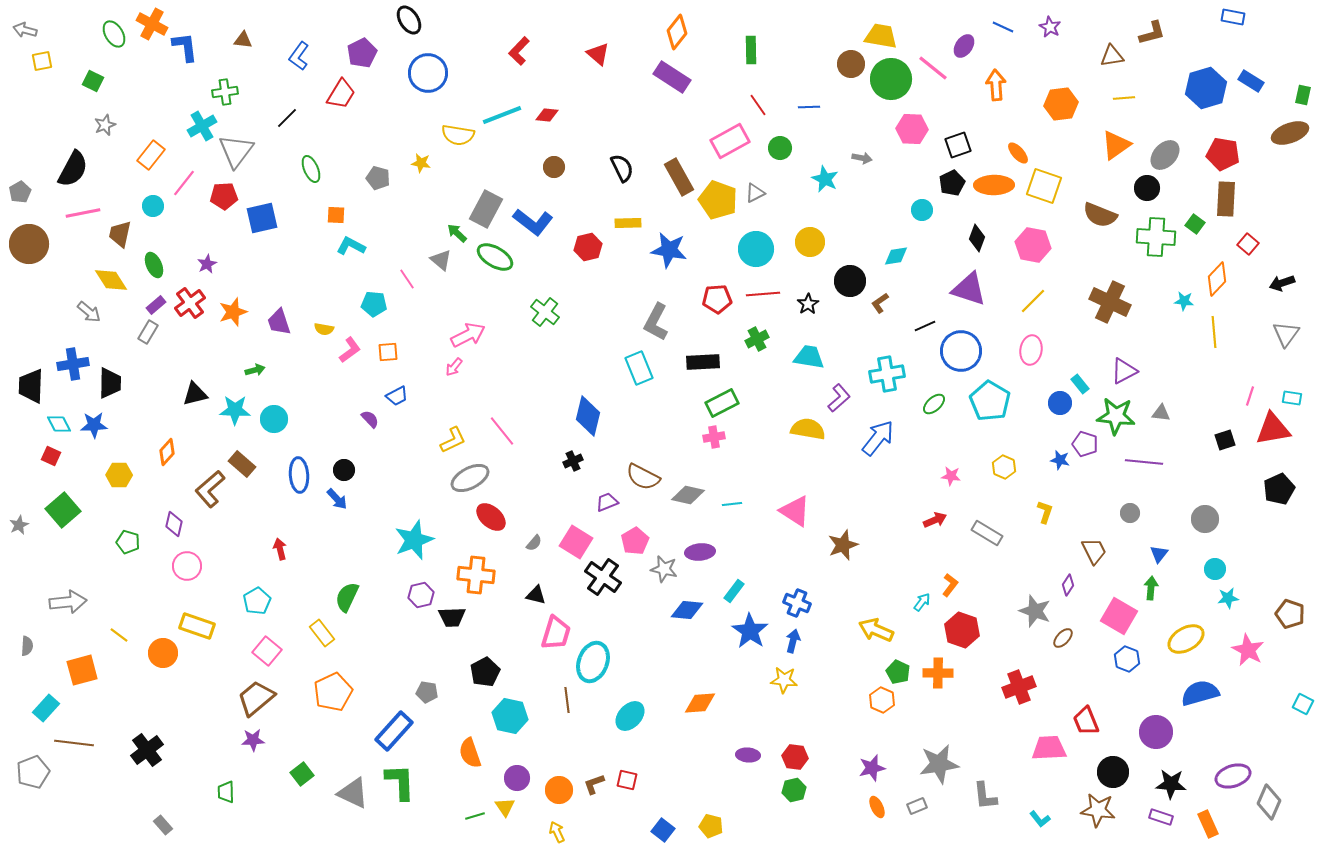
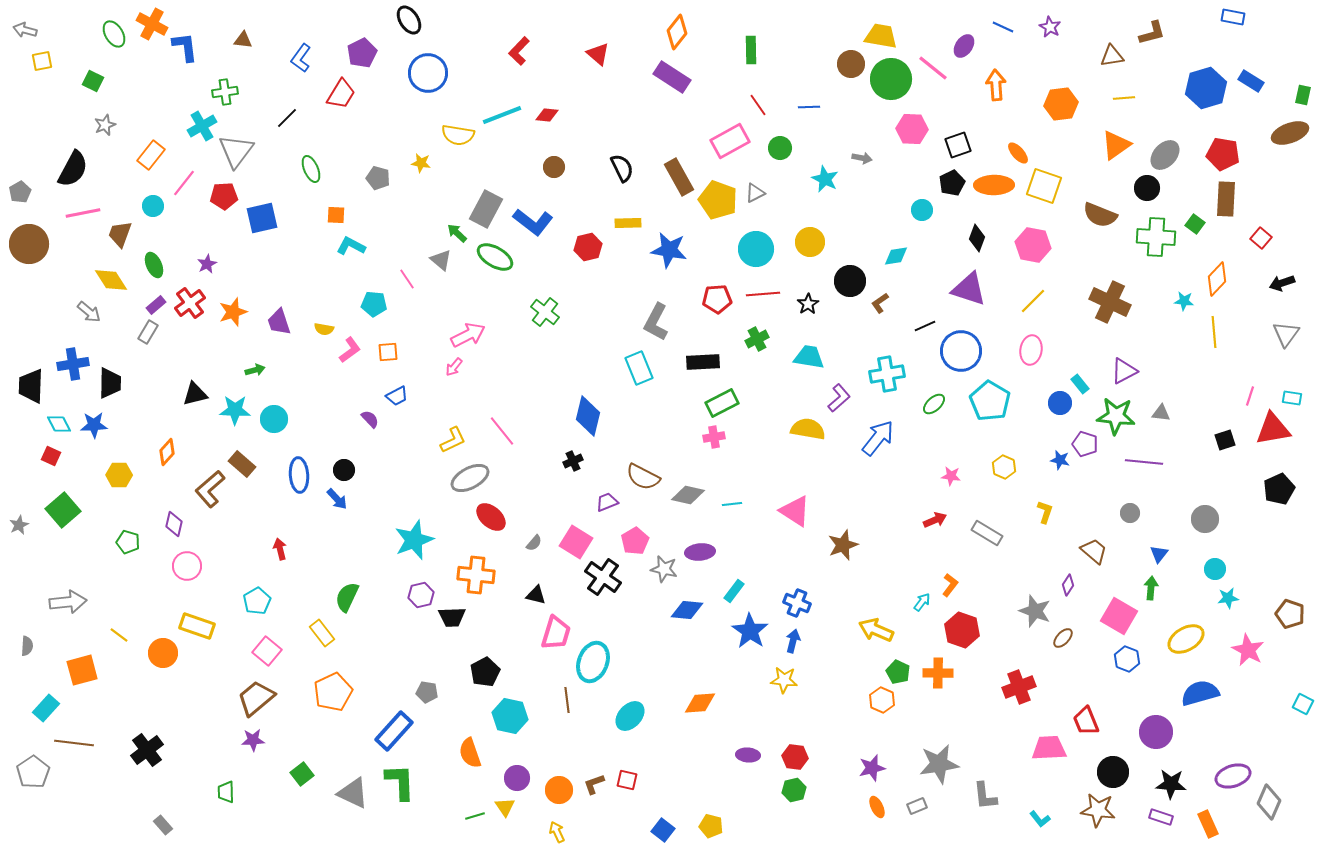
blue L-shape at (299, 56): moved 2 px right, 2 px down
brown trapezoid at (120, 234): rotated 8 degrees clockwise
red square at (1248, 244): moved 13 px right, 6 px up
brown trapezoid at (1094, 551): rotated 24 degrees counterclockwise
gray pentagon at (33, 772): rotated 12 degrees counterclockwise
